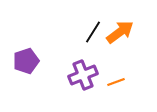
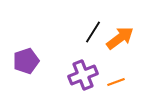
orange arrow: moved 6 px down
